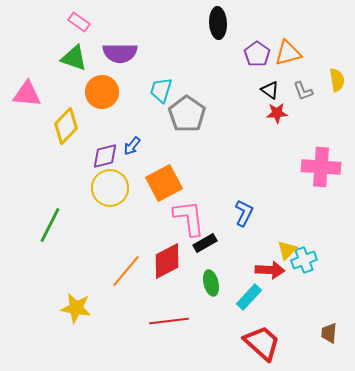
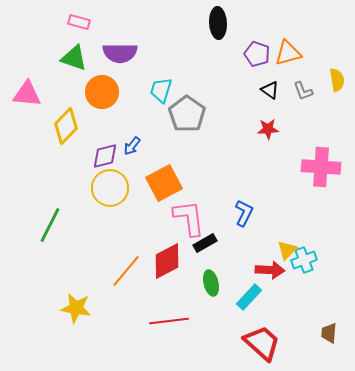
pink rectangle: rotated 20 degrees counterclockwise
purple pentagon: rotated 15 degrees counterclockwise
red star: moved 9 px left, 16 px down
